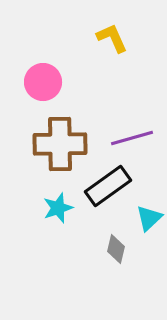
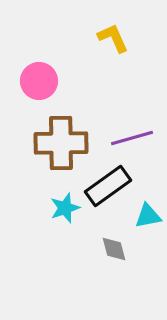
yellow L-shape: moved 1 px right
pink circle: moved 4 px left, 1 px up
brown cross: moved 1 px right, 1 px up
cyan star: moved 7 px right
cyan triangle: moved 1 px left, 2 px up; rotated 32 degrees clockwise
gray diamond: moved 2 px left; rotated 28 degrees counterclockwise
